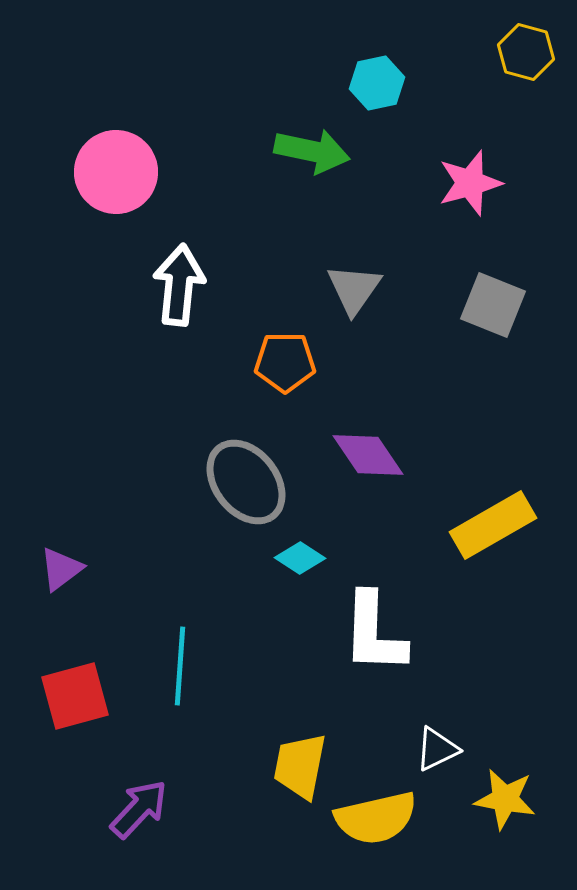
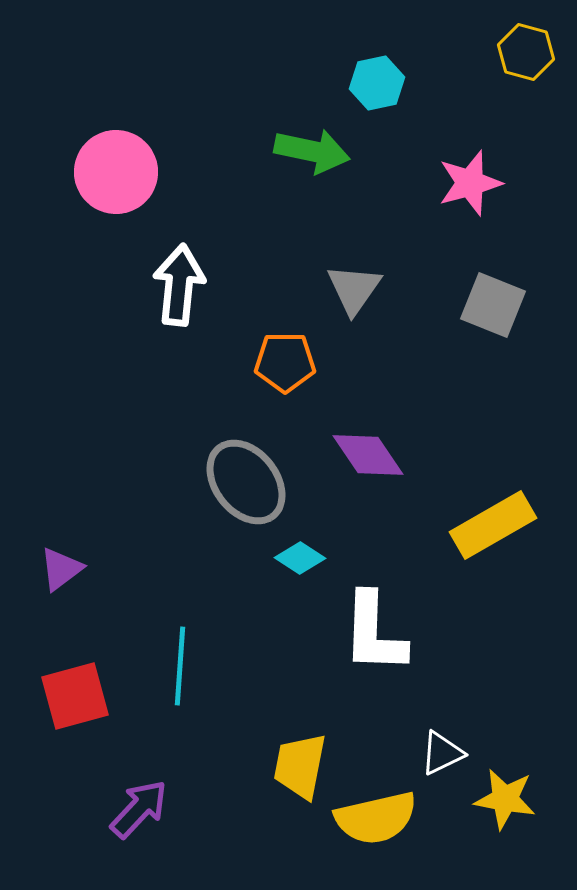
white triangle: moved 5 px right, 4 px down
